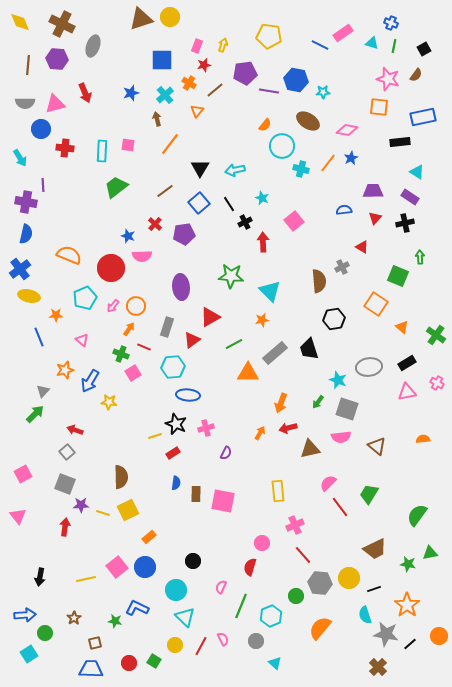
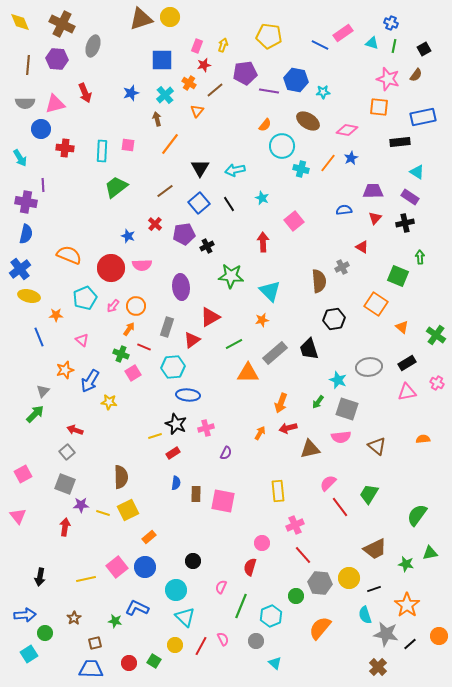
black cross at (245, 222): moved 38 px left, 24 px down
pink semicircle at (142, 256): moved 9 px down
green star at (408, 564): moved 2 px left
